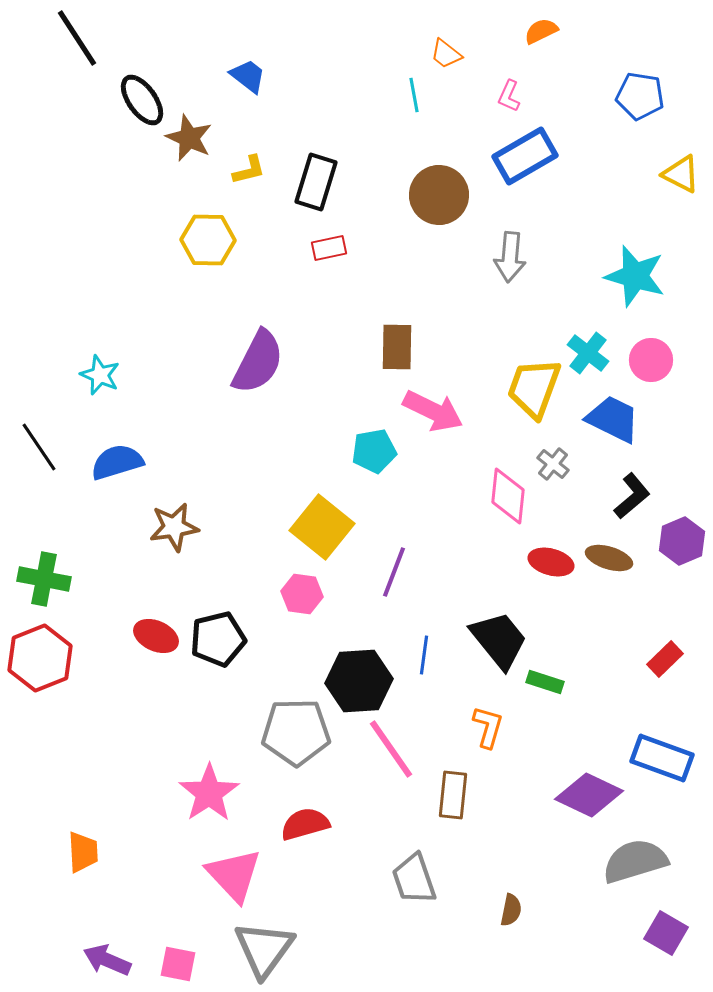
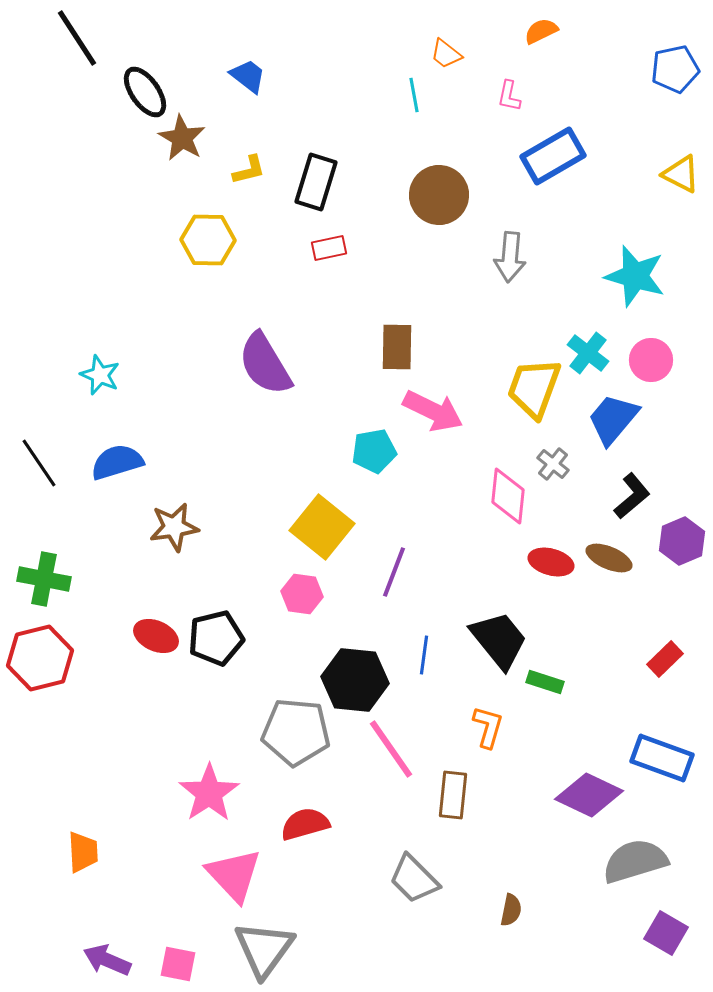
pink L-shape at (509, 96): rotated 12 degrees counterclockwise
blue pentagon at (640, 96): moved 35 px right, 27 px up; rotated 21 degrees counterclockwise
black ellipse at (142, 100): moved 3 px right, 8 px up
brown star at (189, 138): moved 7 px left; rotated 6 degrees clockwise
blue rectangle at (525, 156): moved 28 px right
purple semicircle at (258, 362): moved 7 px right, 2 px down; rotated 122 degrees clockwise
blue trapezoid at (613, 419): rotated 76 degrees counterclockwise
black line at (39, 447): moved 16 px down
brown ellipse at (609, 558): rotated 6 degrees clockwise
black pentagon at (218, 639): moved 2 px left, 1 px up
red hexagon at (40, 658): rotated 8 degrees clockwise
black hexagon at (359, 681): moved 4 px left, 1 px up; rotated 10 degrees clockwise
gray pentagon at (296, 732): rotated 6 degrees clockwise
gray trapezoid at (414, 879): rotated 26 degrees counterclockwise
